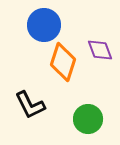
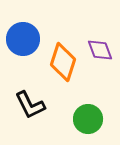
blue circle: moved 21 px left, 14 px down
